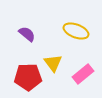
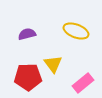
purple semicircle: rotated 54 degrees counterclockwise
yellow triangle: moved 1 px down
pink rectangle: moved 9 px down
